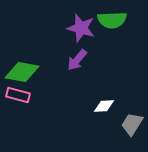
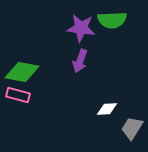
purple star: rotated 8 degrees counterclockwise
purple arrow: moved 3 px right, 1 px down; rotated 20 degrees counterclockwise
white diamond: moved 3 px right, 3 px down
gray trapezoid: moved 4 px down
